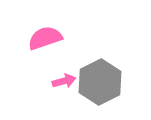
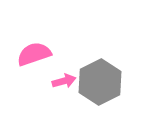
pink semicircle: moved 11 px left, 16 px down
